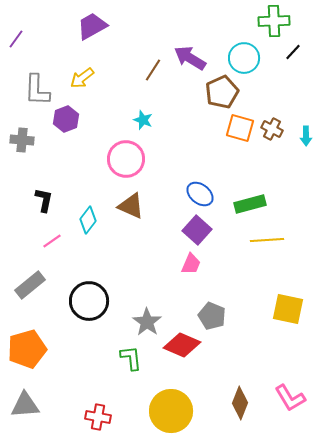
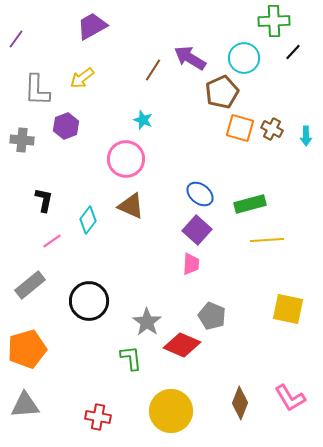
purple hexagon: moved 7 px down
pink trapezoid: rotated 20 degrees counterclockwise
